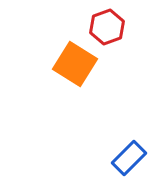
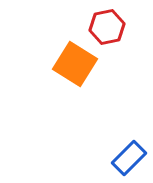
red hexagon: rotated 8 degrees clockwise
